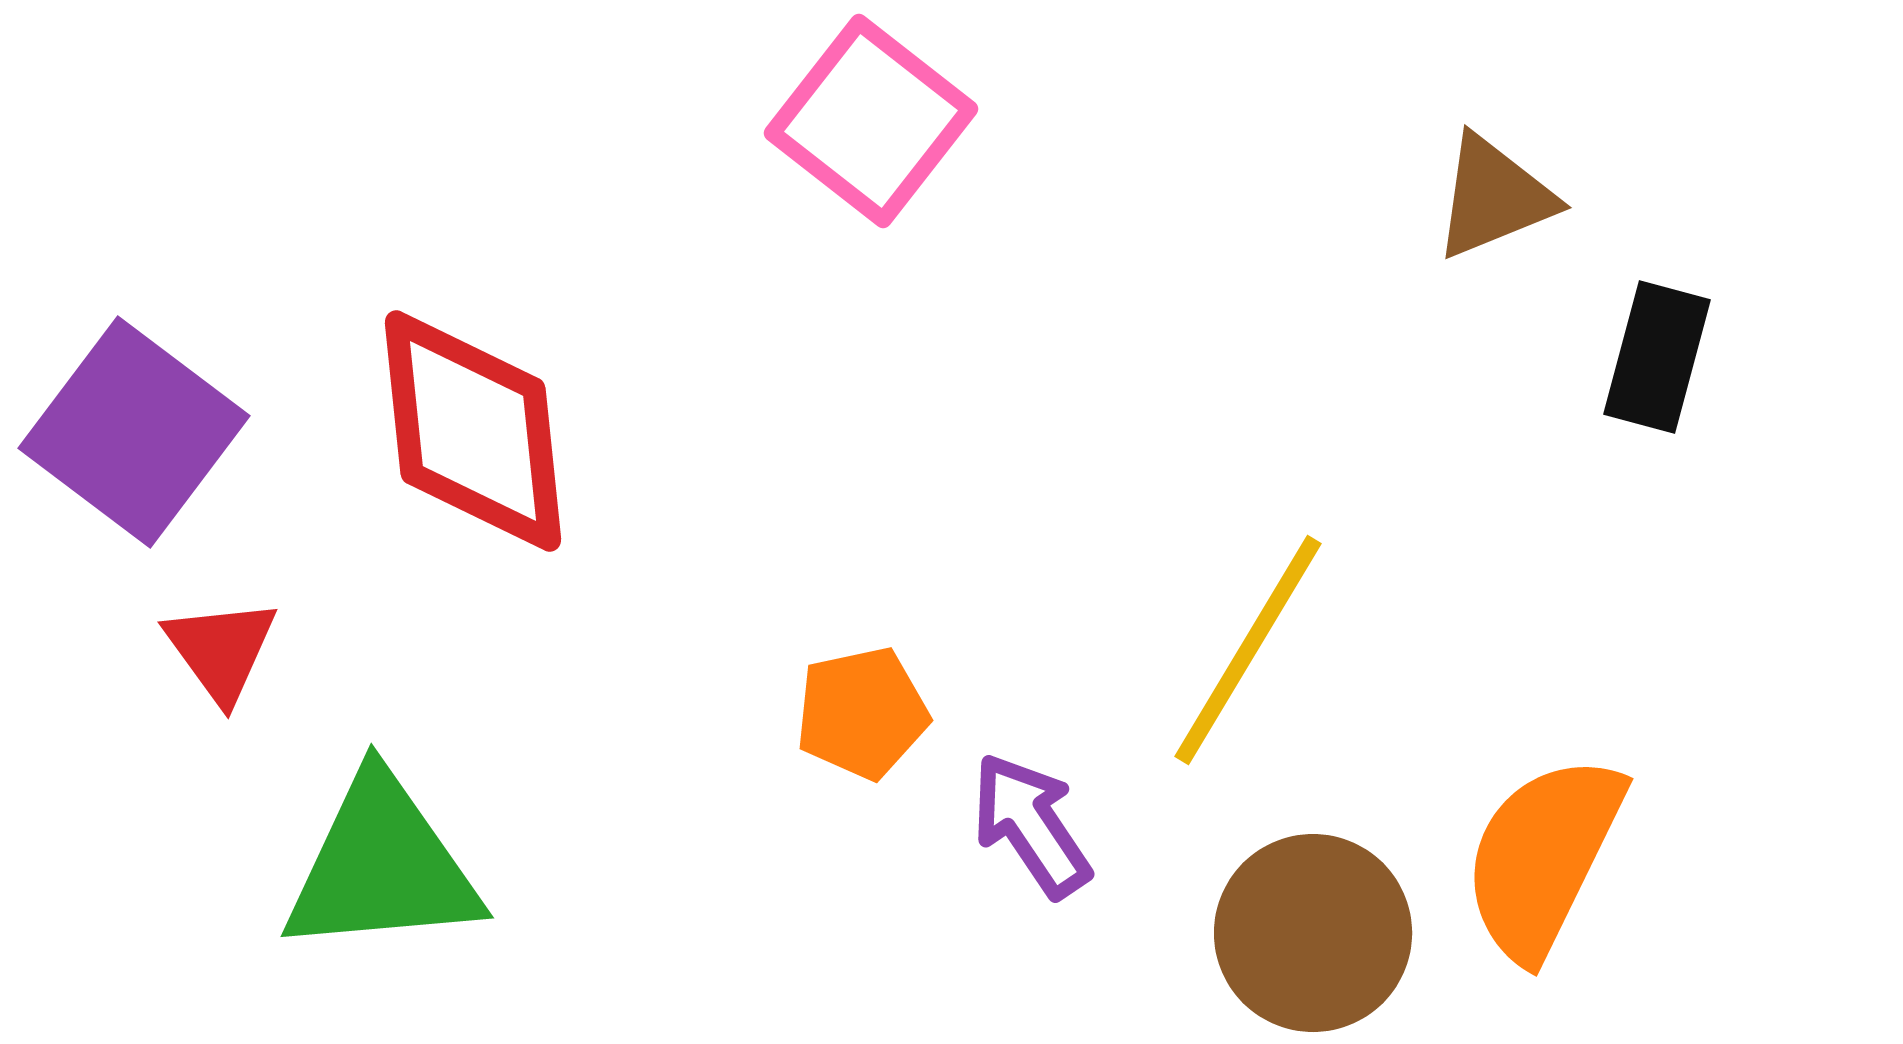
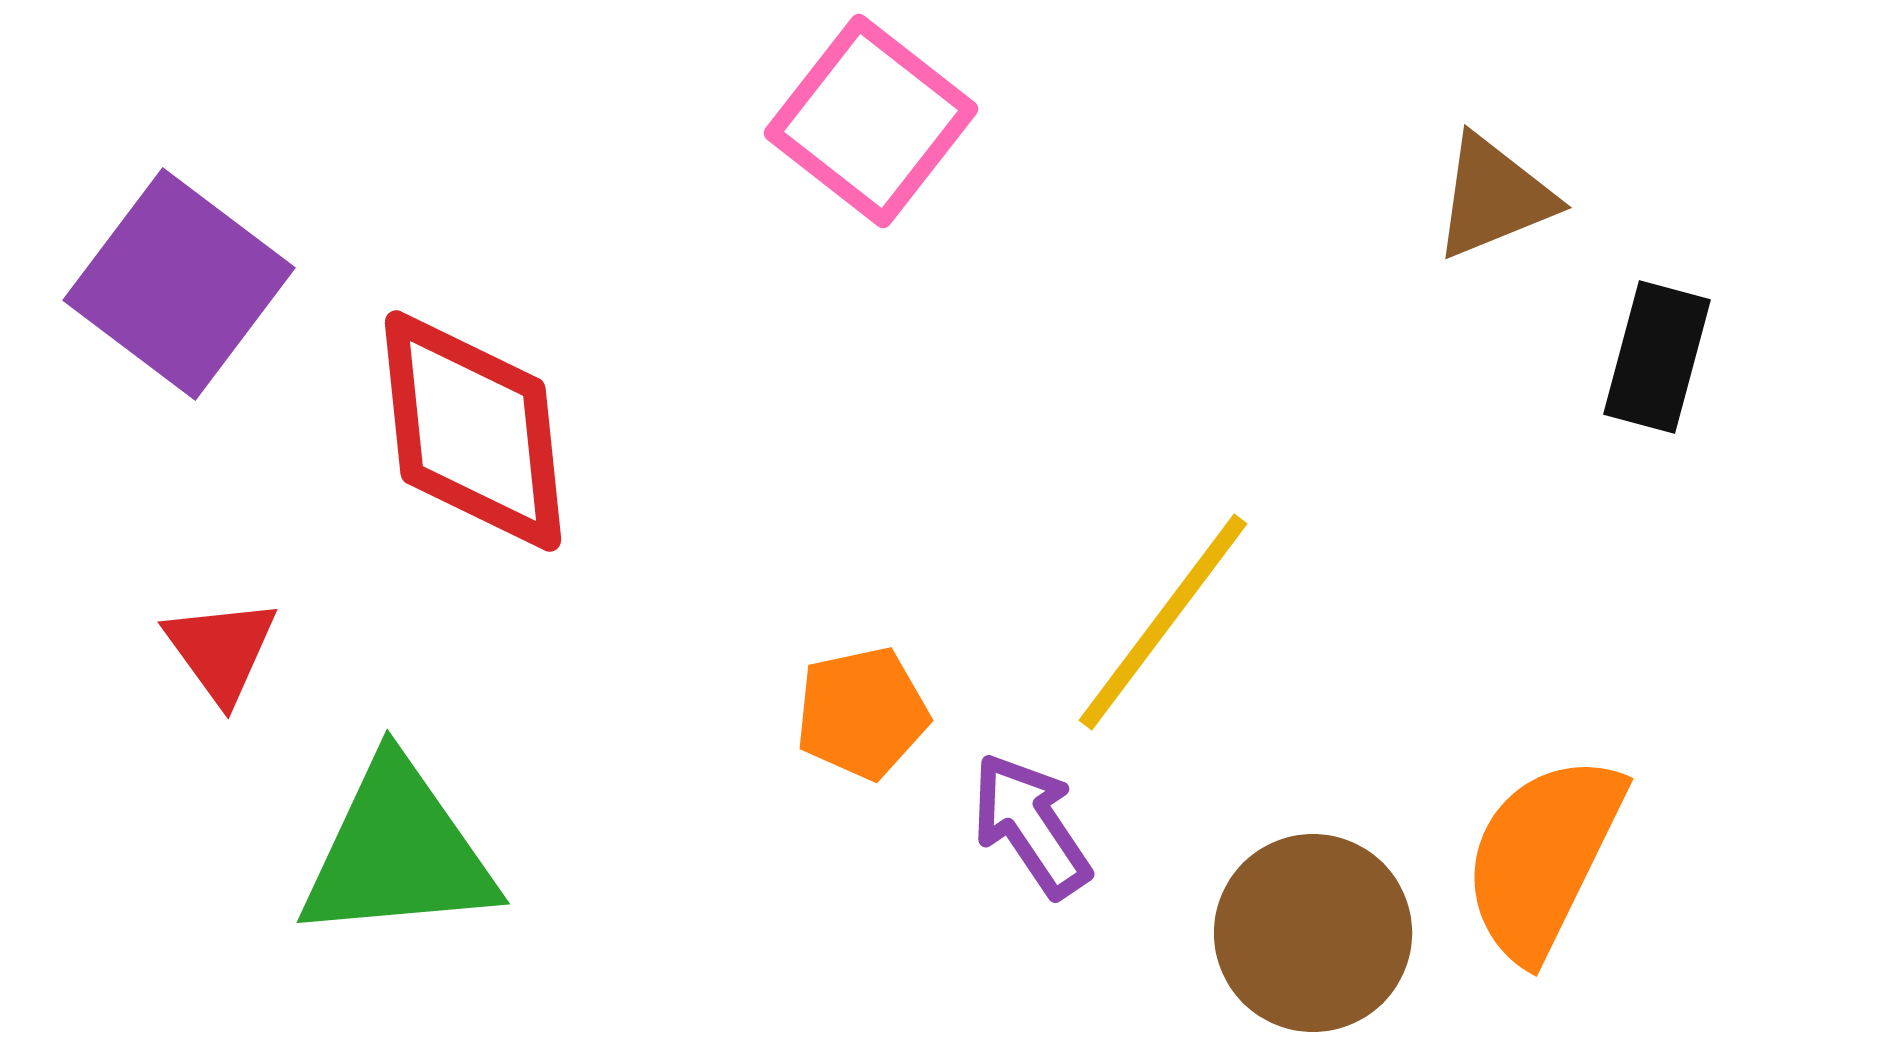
purple square: moved 45 px right, 148 px up
yellow line: moved 85 px left, 28 px up; rotated 6 degrees clockwise
green triangle: moved 16 px right, 14 px up
